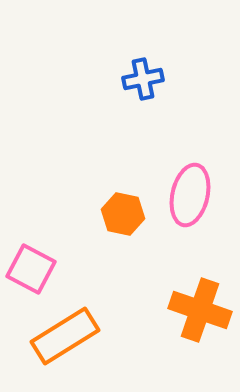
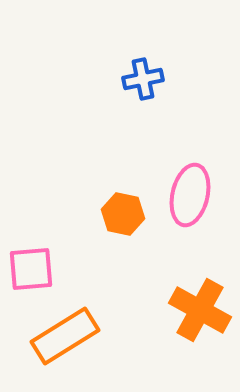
pink square: rotated 33 degrees counterclockwise
orange cross: rotated 10 degrees clockwise
